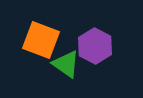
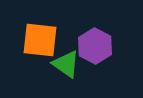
orange square: moved 1 px left; rotated 15 degrees counterclockwise
